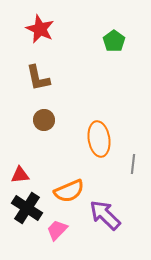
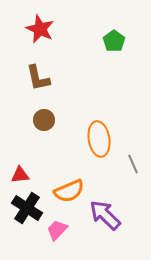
gray line: rotated 30 degrees counterclockwise
